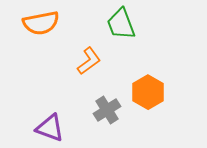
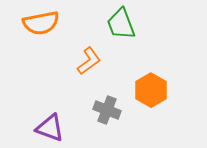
orange hexagon: moved 3 px right, 2 px up
gray cross: rotated 36 degrees counterclockwise
